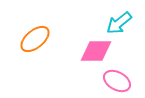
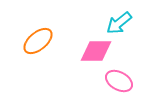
orange ellipse: moved 3 px right, 2 px down
pink ellipse: moved 2 px right
